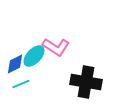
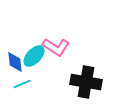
blue diamond: moved 2 px up; rotated 70 degrees counterclockwise
cyan line: moved 1 px right
